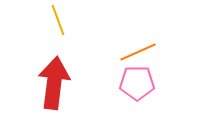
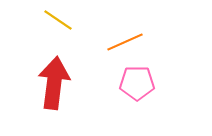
yellow line: rotated 36 degrees counterclockwise
orange line: moved 13 px left, 10 px up
